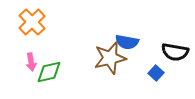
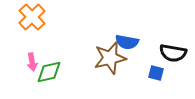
orange cross: moved 5 px up
black semicircle: moved 2 px left, 1 px down
pink arrow: moved 1 px right
blue square: rotated 28 degrees counterclockwise
